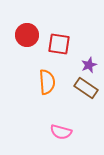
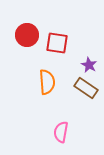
red square: moved 2 px left, 1 px up
purple star: rotated 21 degrees counterclockwise
pink semicircle: rotated 85 degrees clockwise
